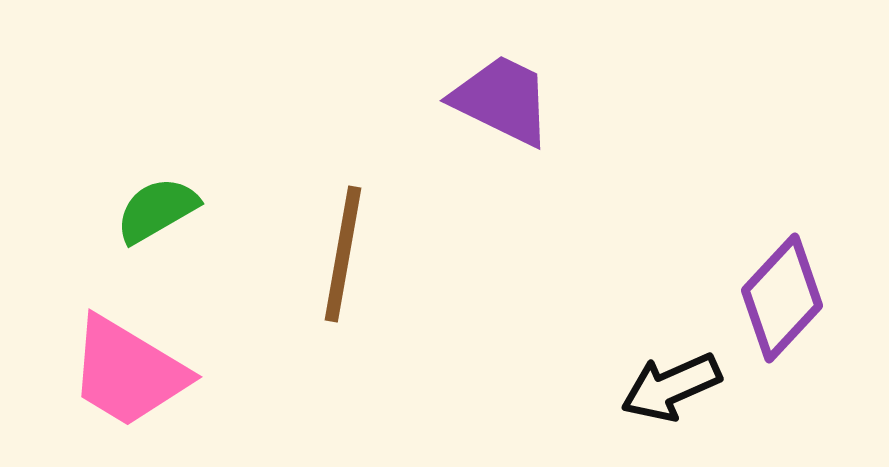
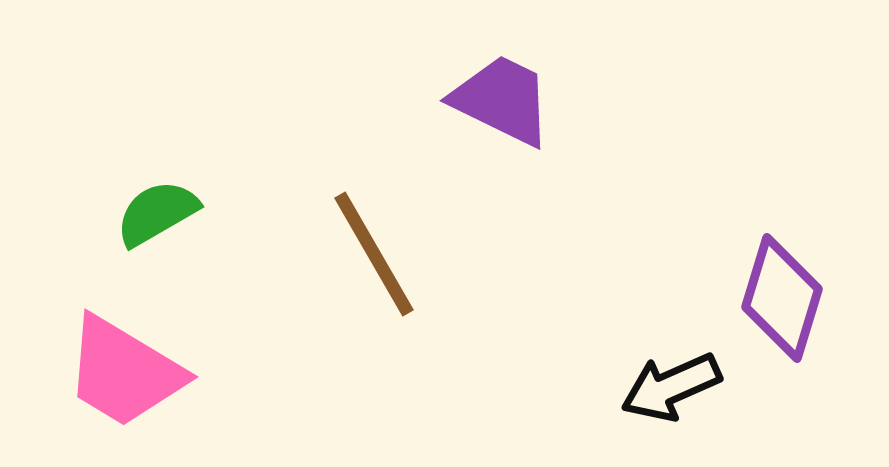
green semicircle: moved 3 px down
brown line: moved 31 px right; rotated 40 degrees counterclockwise
purple diamond: rotated 26 degrees counterclockwise
pink trapezoid: moved 4 px left
